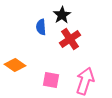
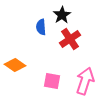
pink square: moved 1 px right, 1 px down
